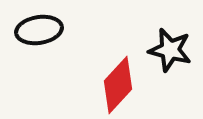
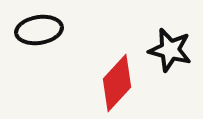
red diamond: moved 1 px left, 2 px up
